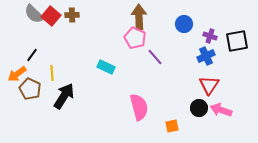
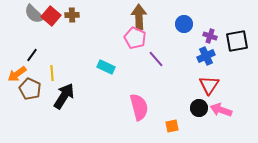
purple line: moved 1 px right, 2 px down
